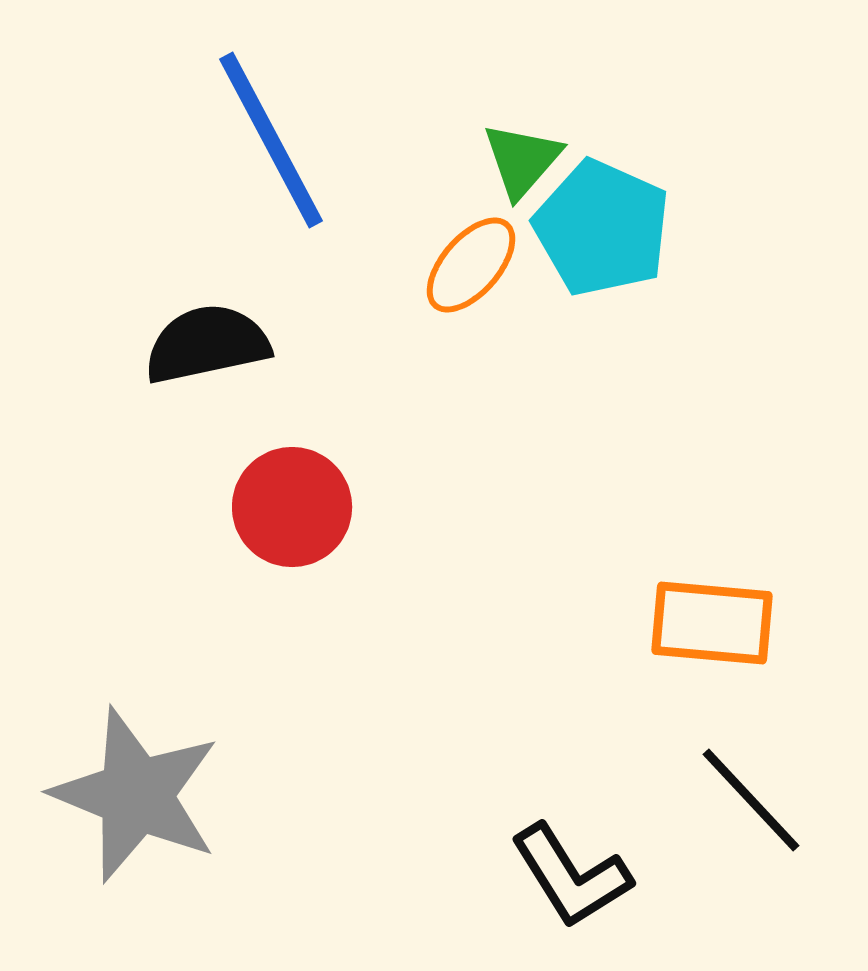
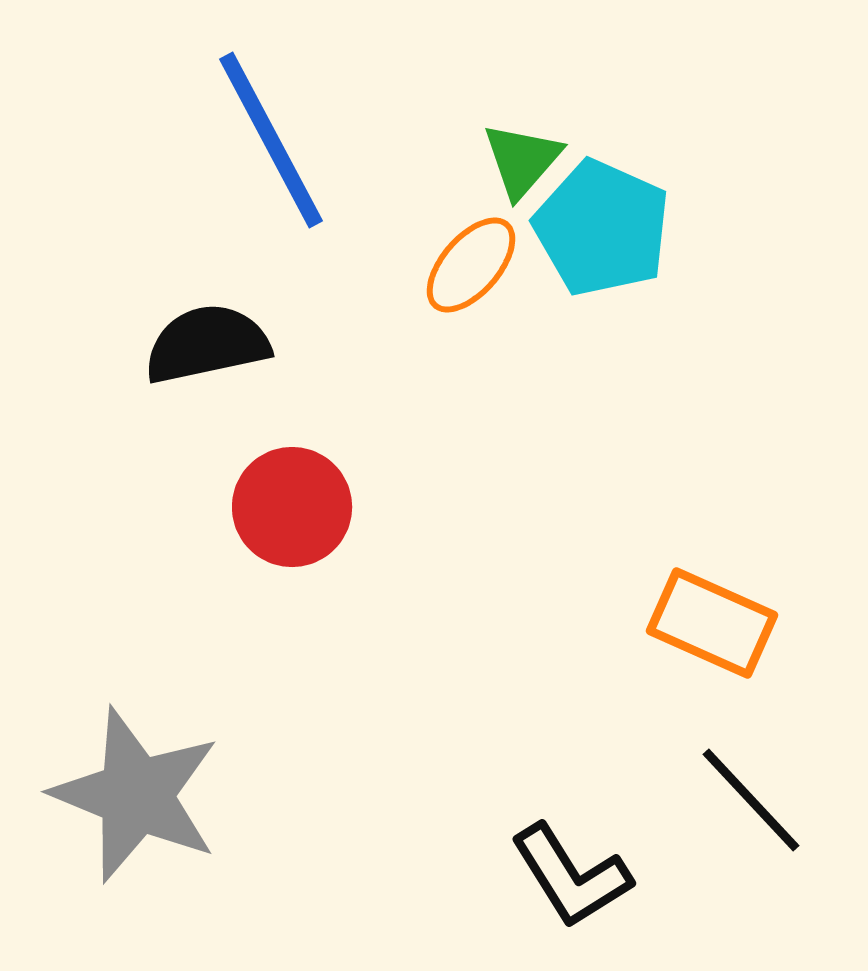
orange rectangle: rotated 19 degrees clockwise
